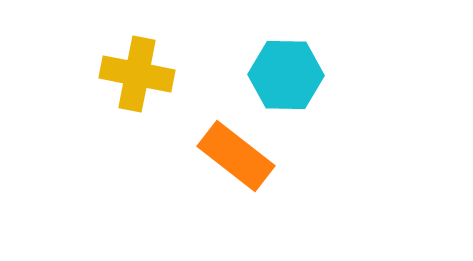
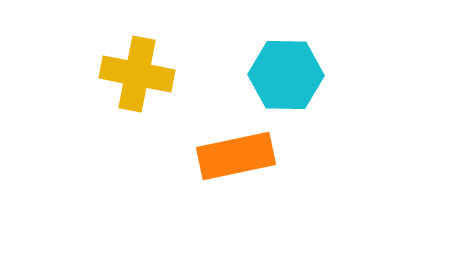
orange rectangle: rotated 50 degrees counterclockwise
